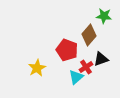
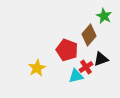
green star: rotated 21 degrees clockwise
cyan triangle: moved 1 px up; rotated 28 degrees clockwise
